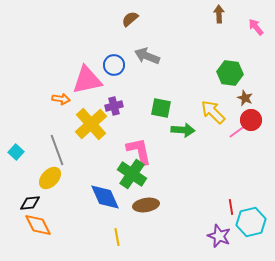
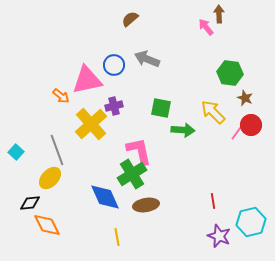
pink arrow: moved 50 px left
gray arrow: moved 3 px down
orange arrow: moved 3 px up; rotated 30 degrees clockwise
red circle: moved 5 px down
pink line: rotated 18 degrees counterclockwise
green cross: rotated 24 degrees clockwise
red line: moved 18 px left, 6 px up
orange diamond: moved 9 px right
